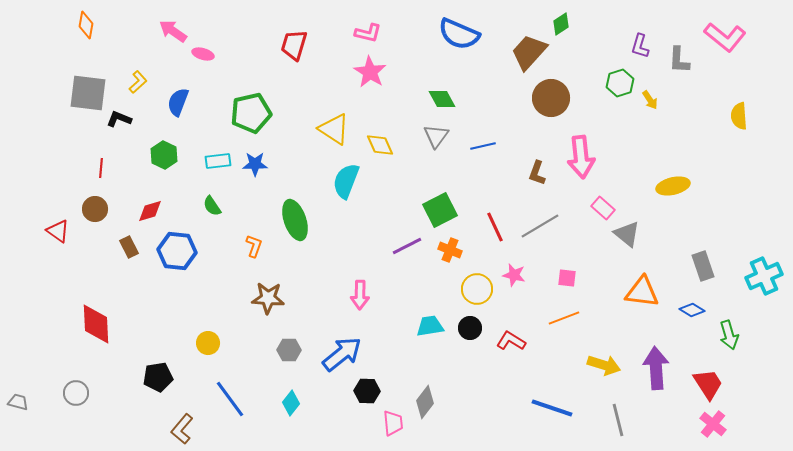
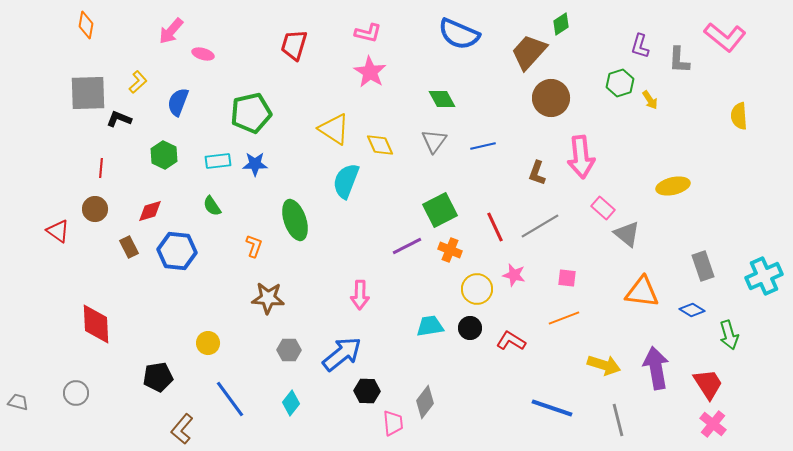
pink arrow at (173, 31): moved 2 px left; rotated 84 degrees counterclockwise
gray square at (88, 93): rotated 9 degrees counterclockwise
gray triangle at (436, 136): moved 2 px left, 5 px down
purple arrow at (656, 368): rotated 6 degrees counterclockwise
